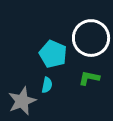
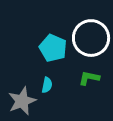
cyan pentagon: moved 6 px up
